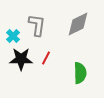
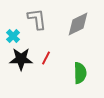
gray L-shape: moved 6 px up; rotated 15 degrees counterclockwise
